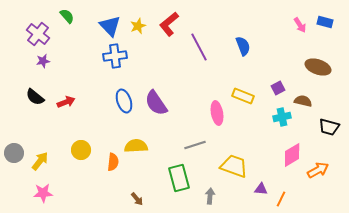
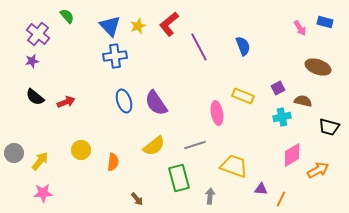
pink arrow: moved 3 px down
purple star: moved 11 px left
yellow semicircle: moved 18 px right; rotated 145 degrees clockwise
